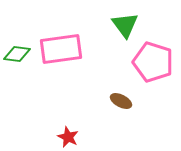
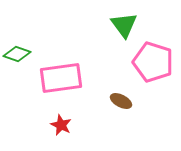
green triangle: moved 1 px left
pink rectangle: moved 29 px down
green diamond: rotated 12 degrees clockwise
red star: moved 7 px left, 12 px up
